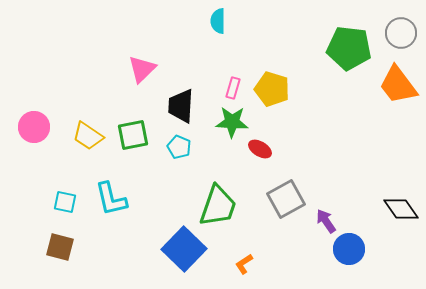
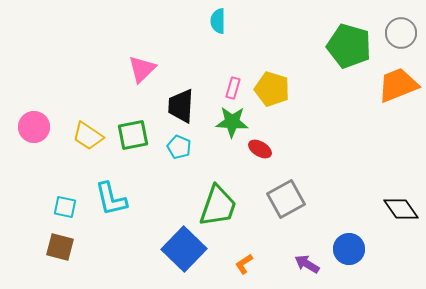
green pentagon: moved 2 px up; rotated 9 degrees clockwise
orange trapezoid: rotated 105 degrees clockwise
cyan square: moved 5 px down
purple arrow: moved 19 px left, 43 px down; rotated 25 degrees counterclockwise
